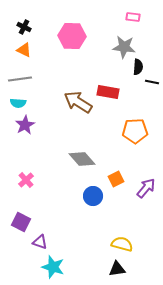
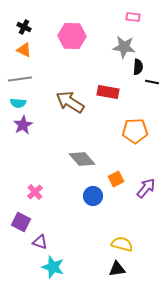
brown arrow: moved 8 px left
purple star: moved 2 px left
pink cross: moved 9 px right, 12 px down
